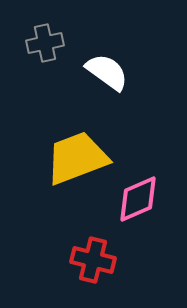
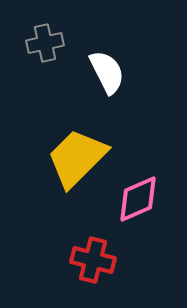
white semicircle: rotated 27 degrees clockwise
yellow trapezoid: rotated 24 degrees counterclockwise
